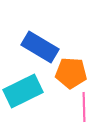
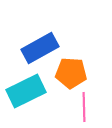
blue rectangle: moved 1 px down; rotated 60 degrees counterclockwise
cyan rectangle: moved 3 px right
